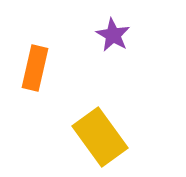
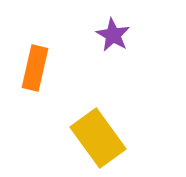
yellow rectangle: moved 2 px left, 1 px down
